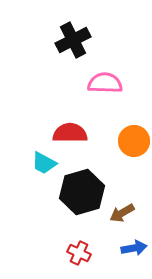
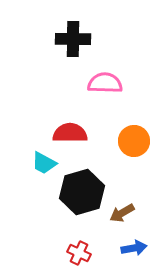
black cross: moved 1 px up; rotated 28 degrees clockwise
